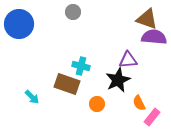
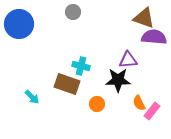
brown triangle: moved 3 px left, 1 px up
black star: rotated 25 degrees clockwise
pink rectangle: moved 6 px up
